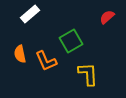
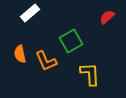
white rectangle: moved 1 px up
yellow L-shape: moved 2 px right
